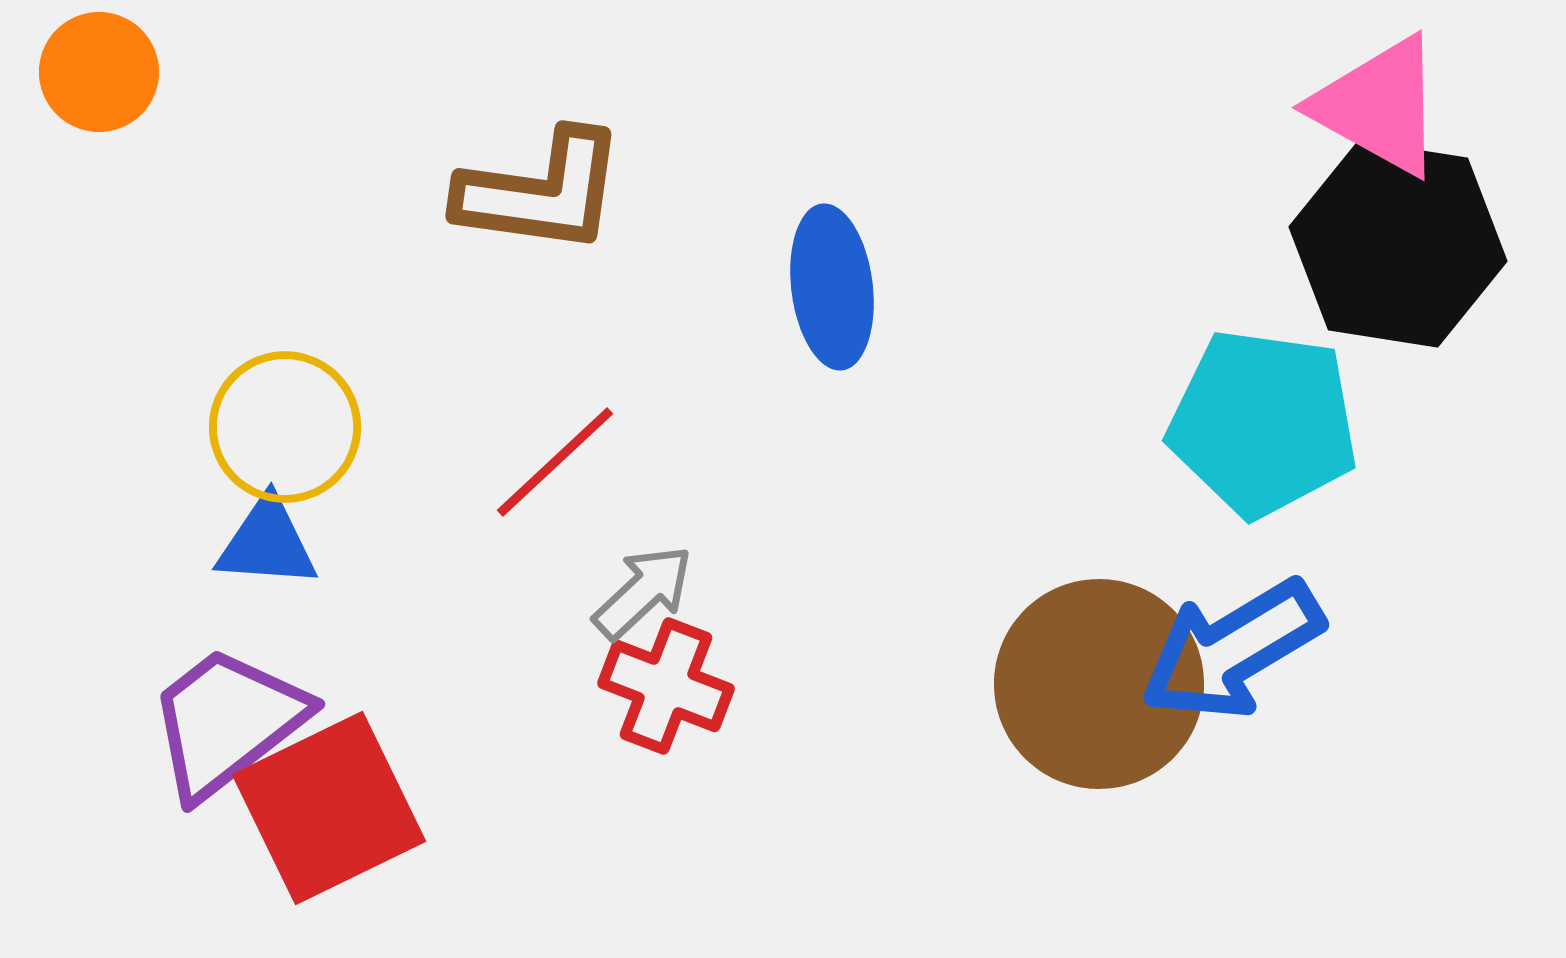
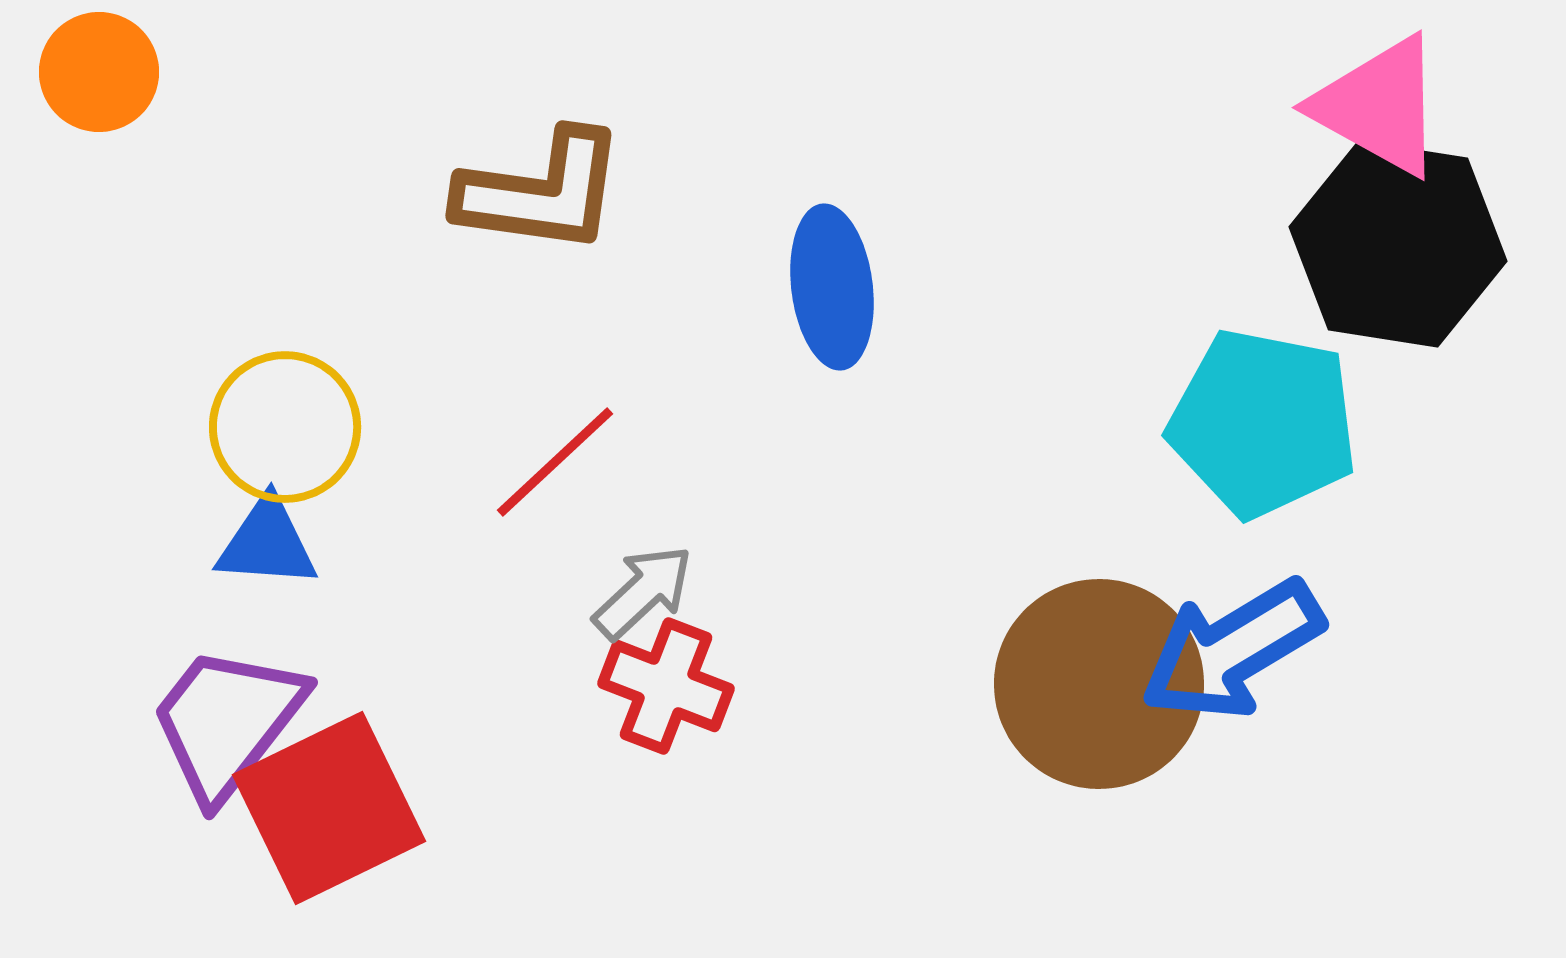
cyan pentagon: rotated 3 degrees clockwise
purple trapezoid: rotated 14 degrees counterclockwise
